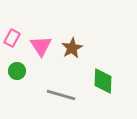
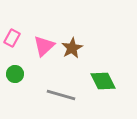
pink triangle: moved 3 px right; rotated 20 degrees clockwise
green circle: moved 2 px left, 3 px down
green diamond: rotated 28 degrees counterclockwise
